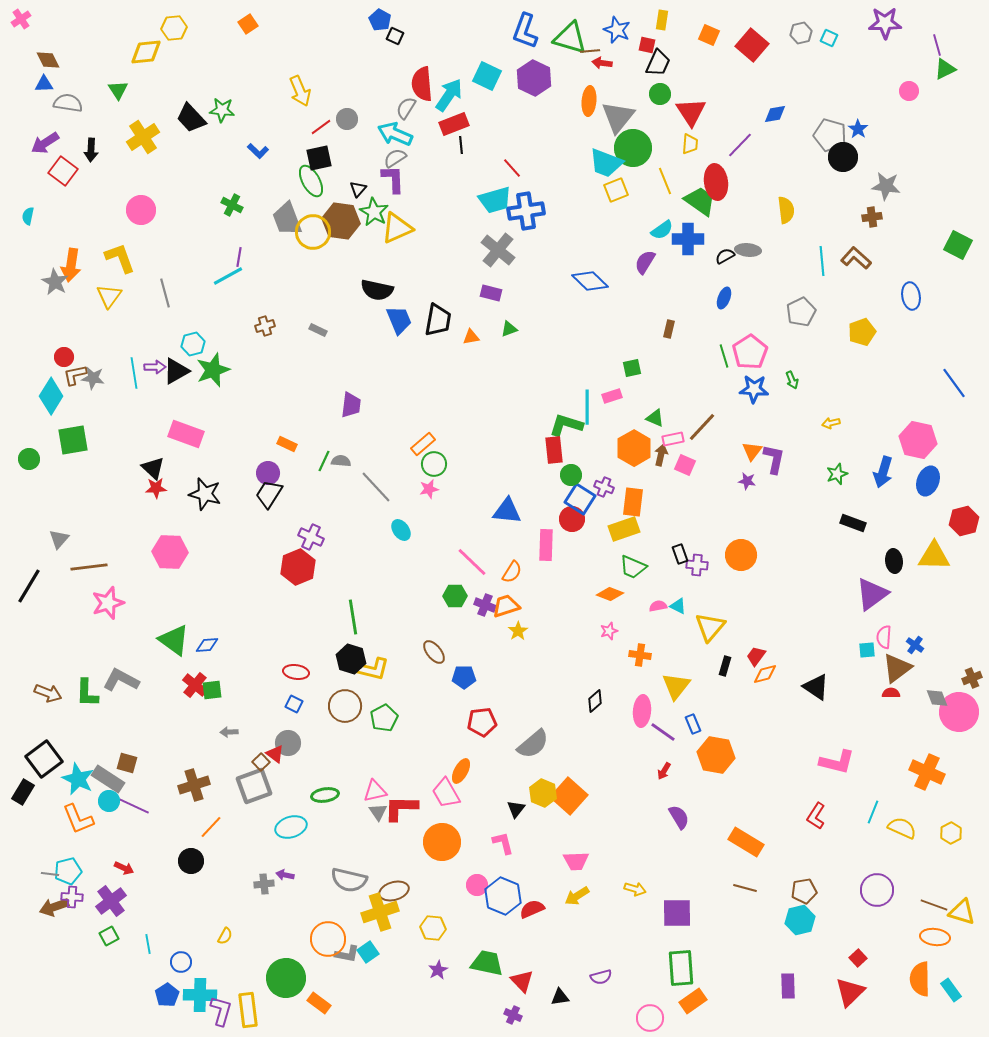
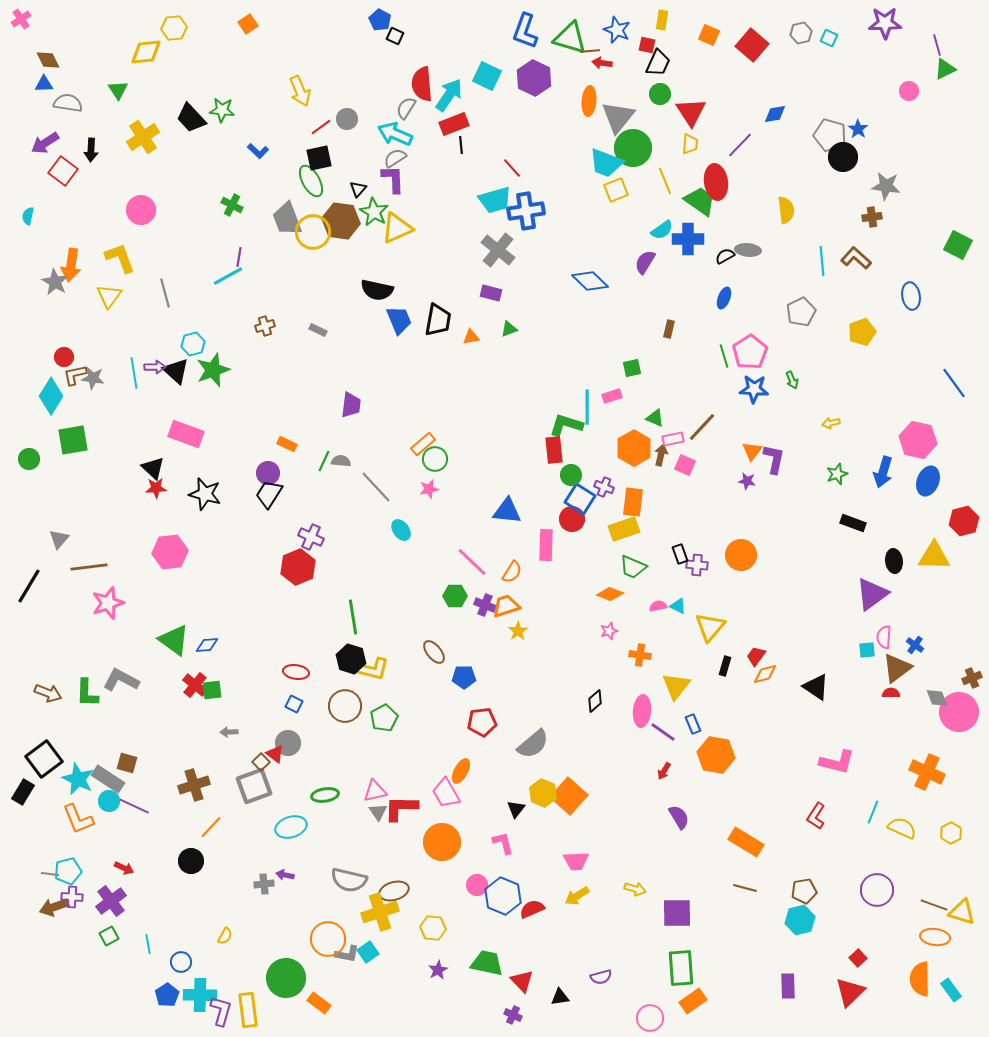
black triangle at (176, 371): rotated 48 degrees counterclockwise
green circle at (434, 464): moved 1 px right, 5 px up
pink hexagon at (170, 552): rotated 8 degrees counterclockwise
